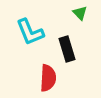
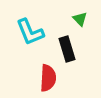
green triangle: moved 6 px down
